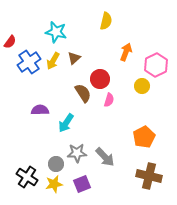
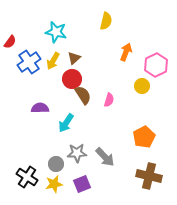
red circle: moved 28 px left
brown semicircle: moved 2 px down
purple semicircle: moved 2 px up
